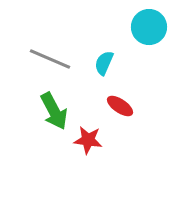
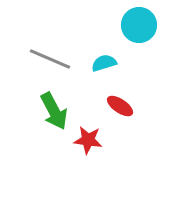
cyan circle: moved 10 px left, 2 px up
cyan semicircle: rotated 50 degrees clockwise
